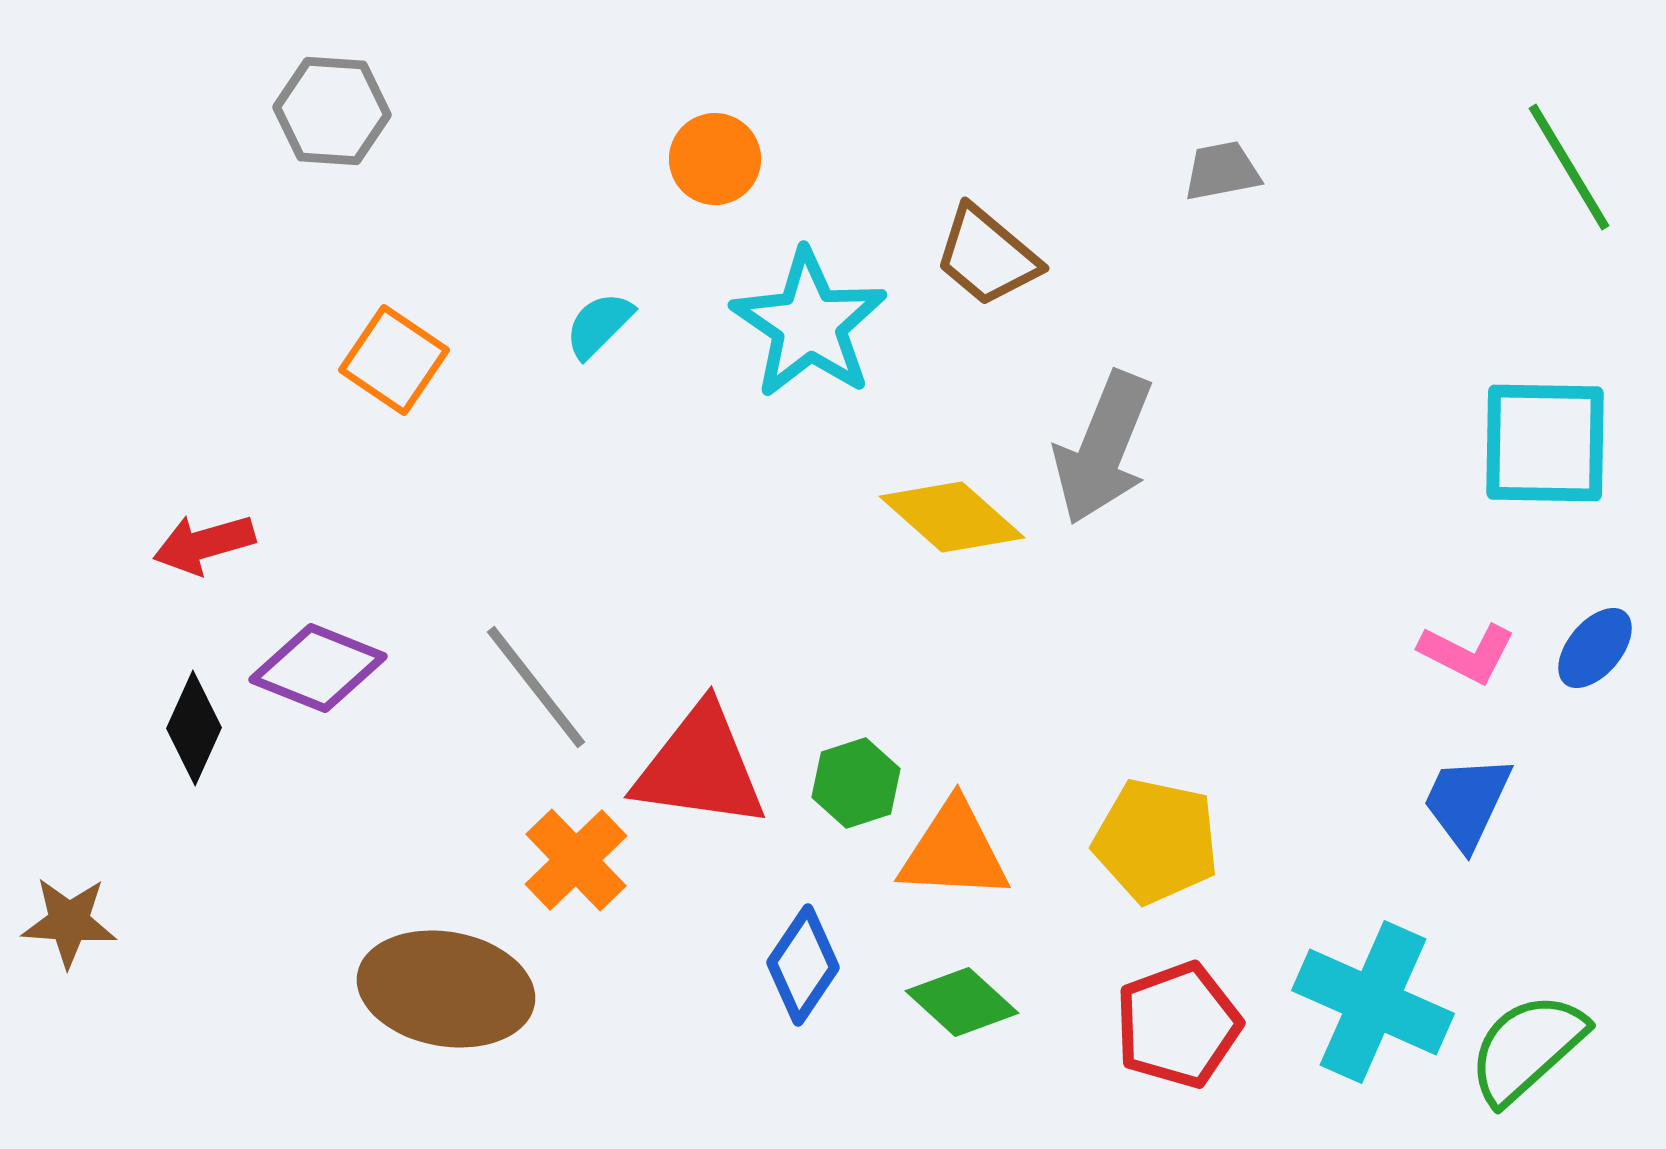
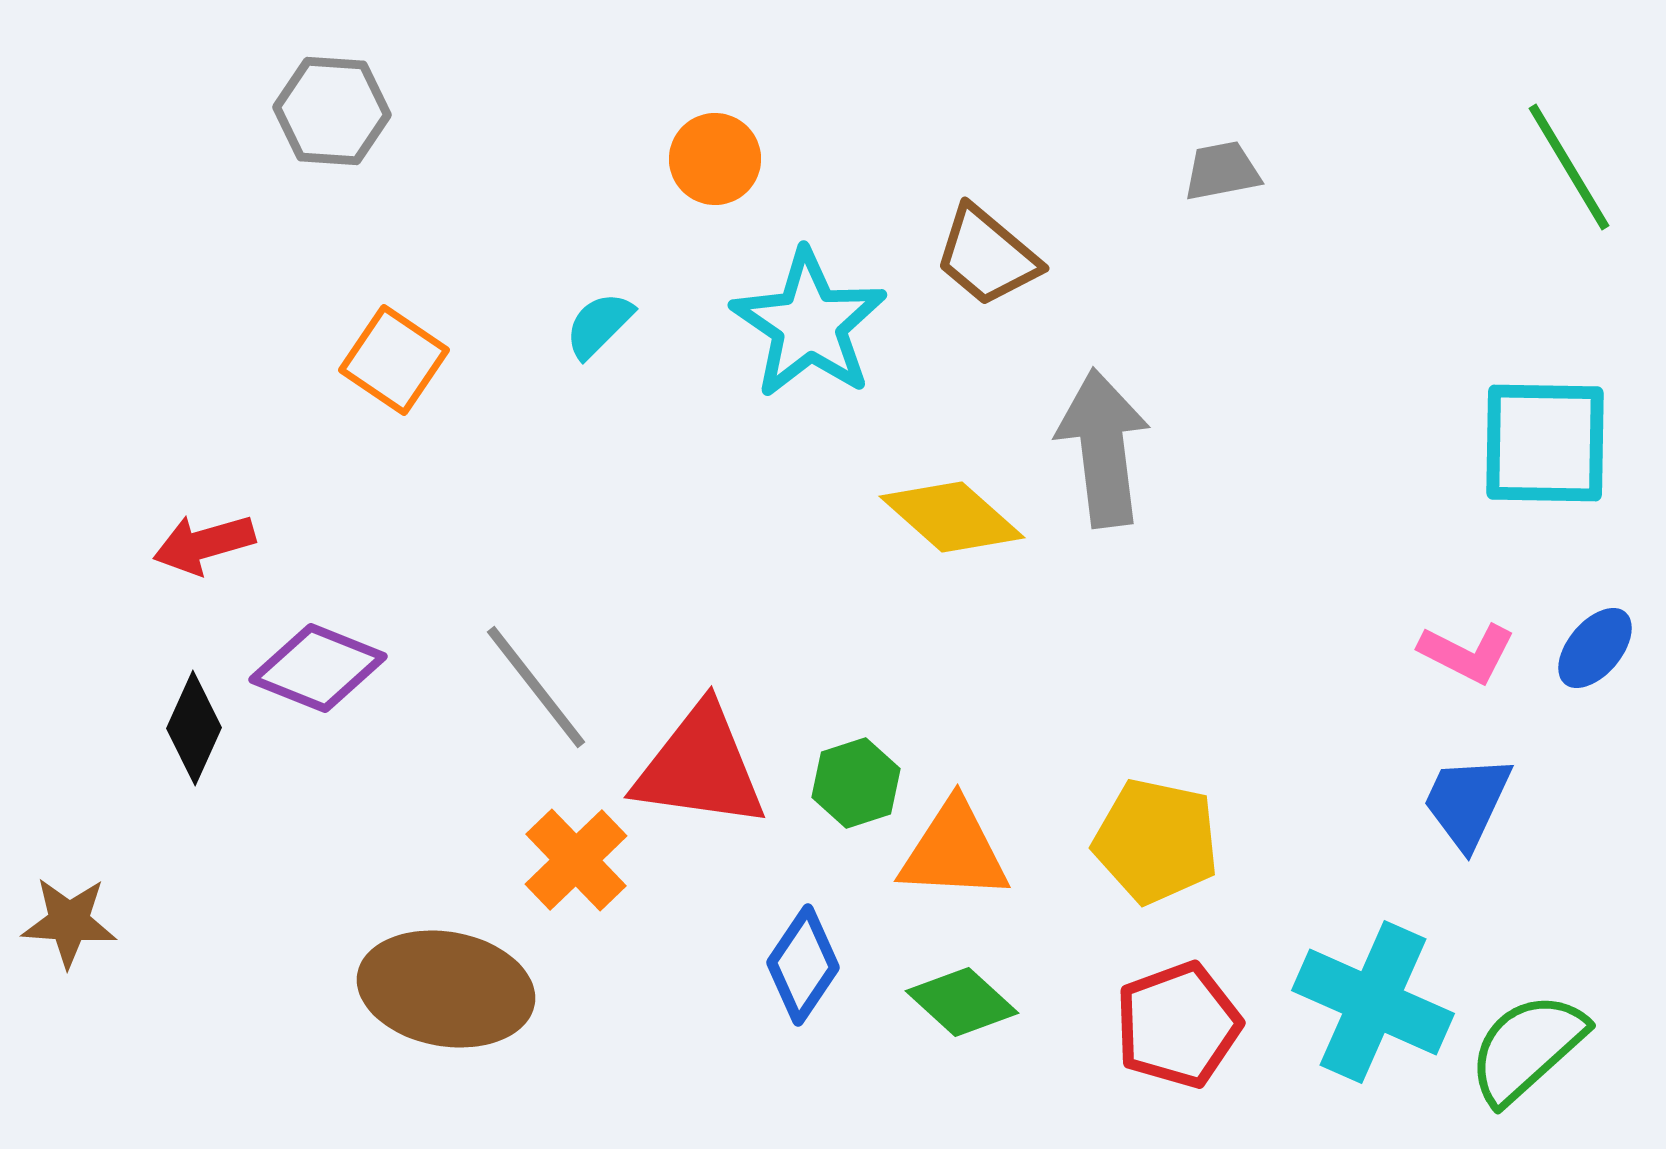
gray arrow: rotated 151 degrees clockwise
